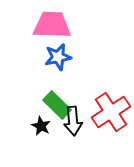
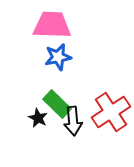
green rectangle: moved 1 px up
black star: moved 3 px left, 8 px up
